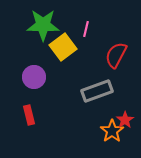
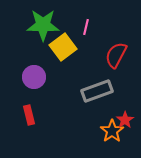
pink line: moved 2 px up
